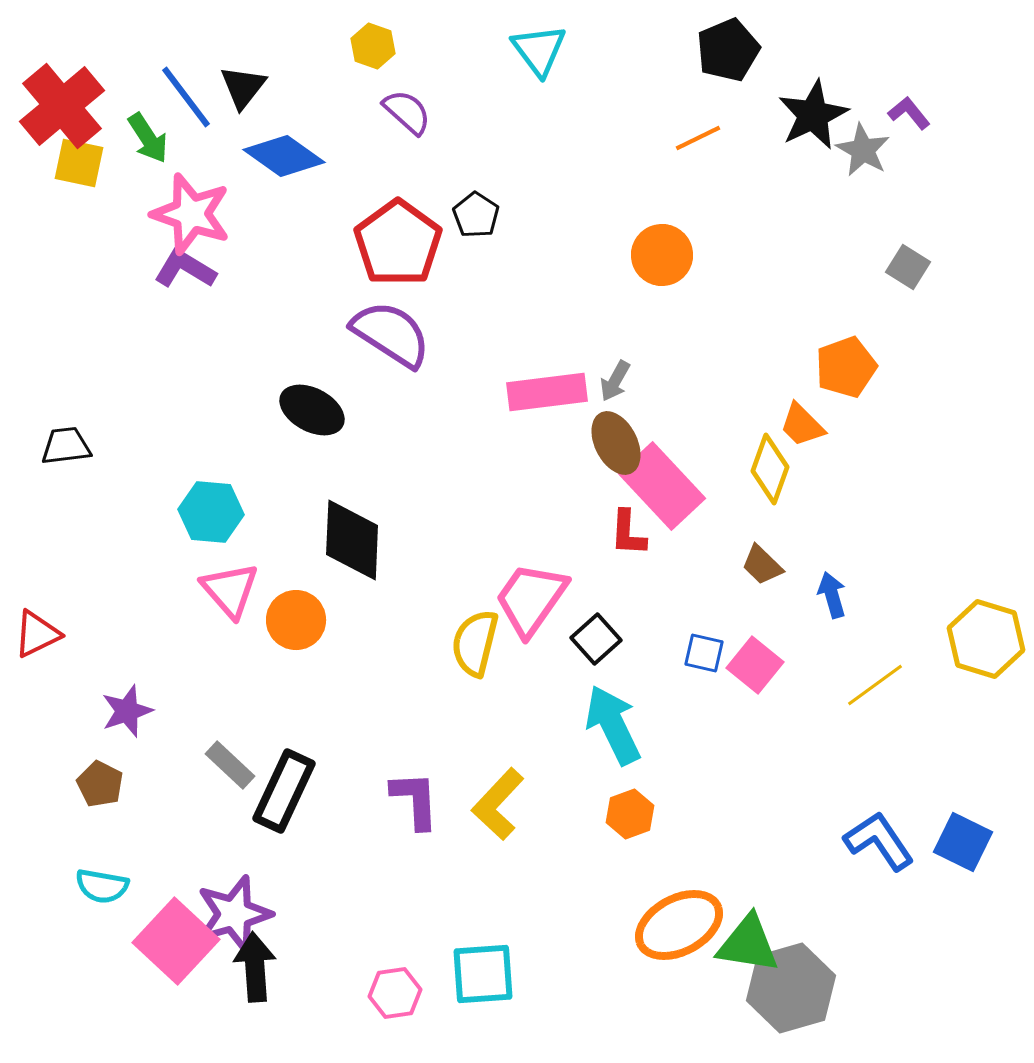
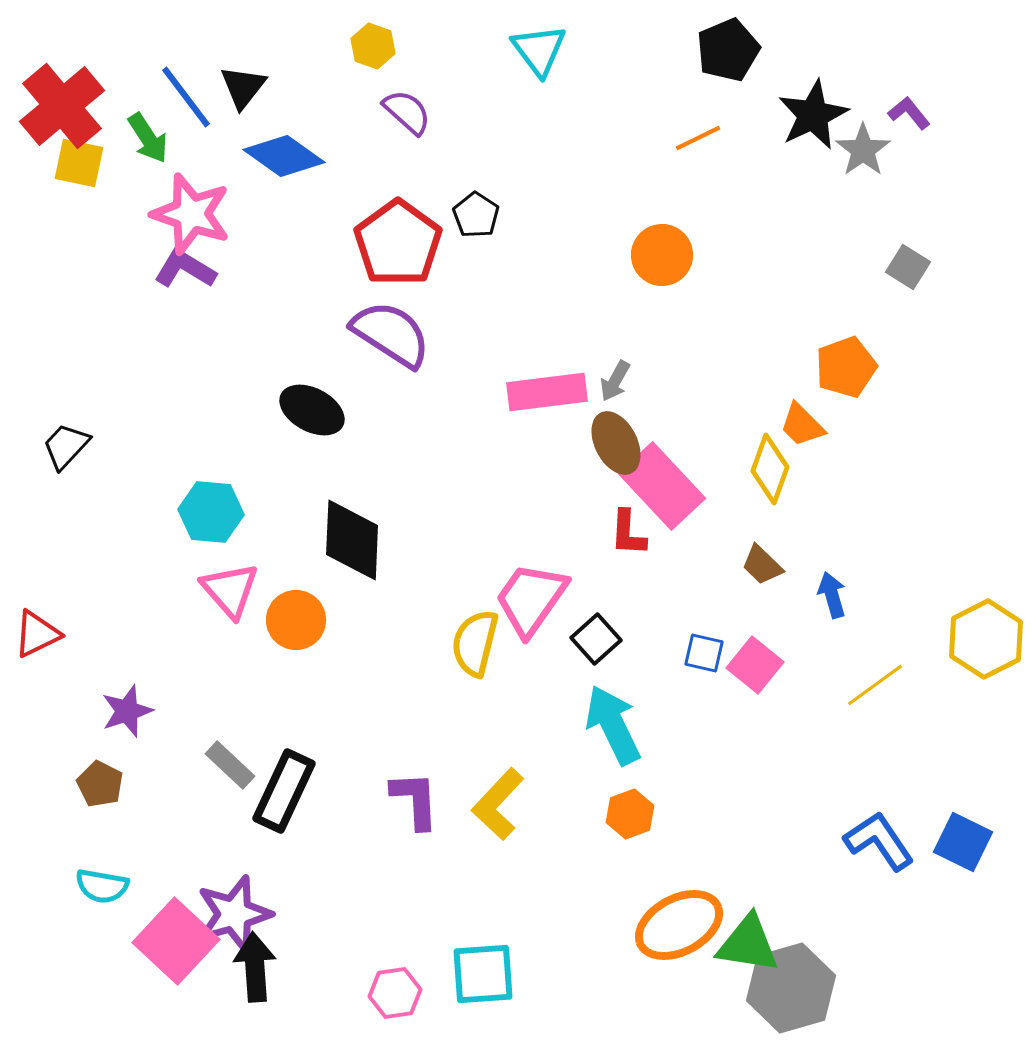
gray star at (863, 150): rotated 8 degrees clockwise
black trapezoid at (66, 446): rotated 40 degrees counterclockwise
yellow hexagon at (986, 639): rotated 16 degrees clockwise
